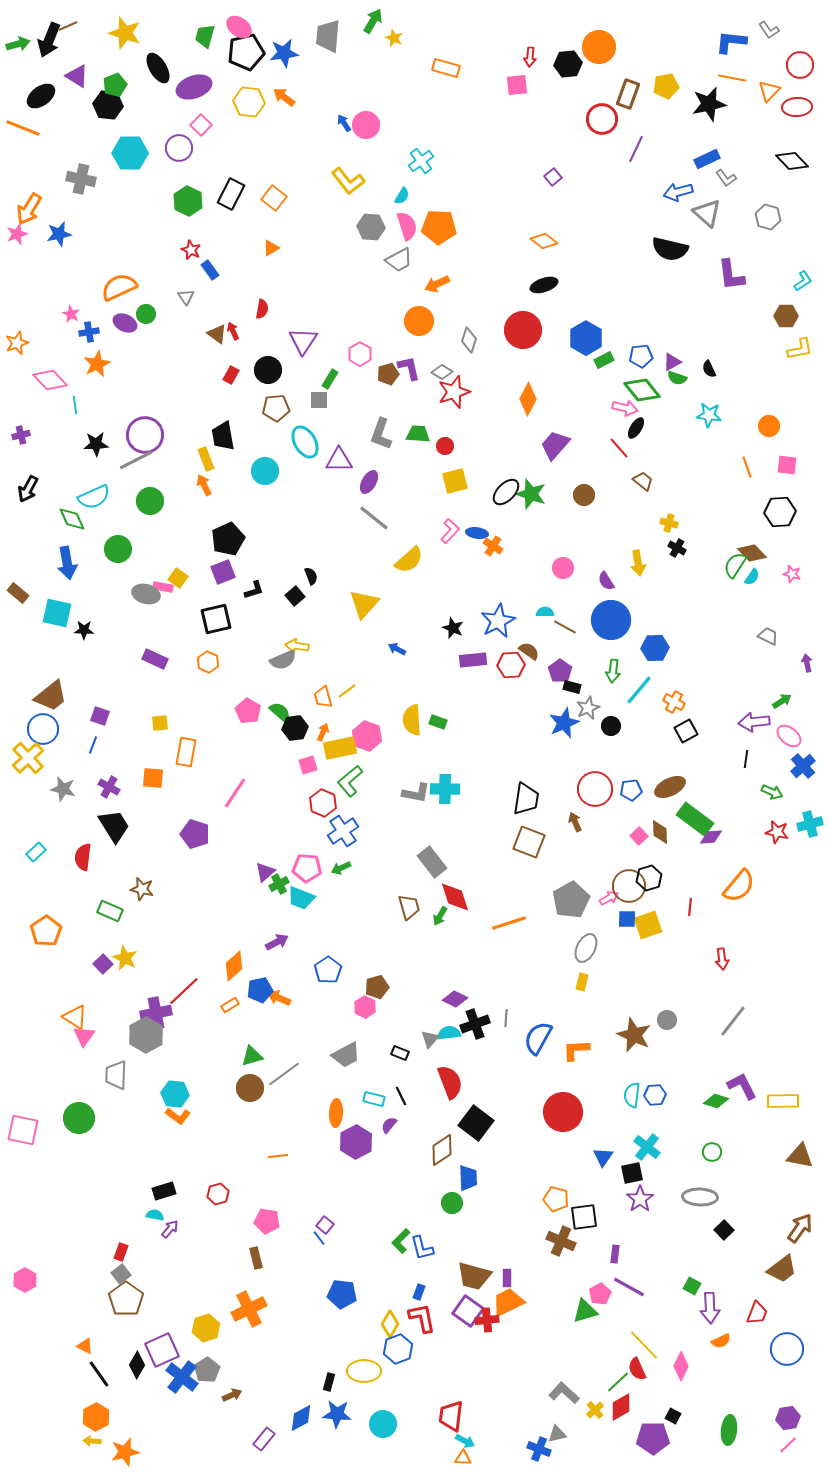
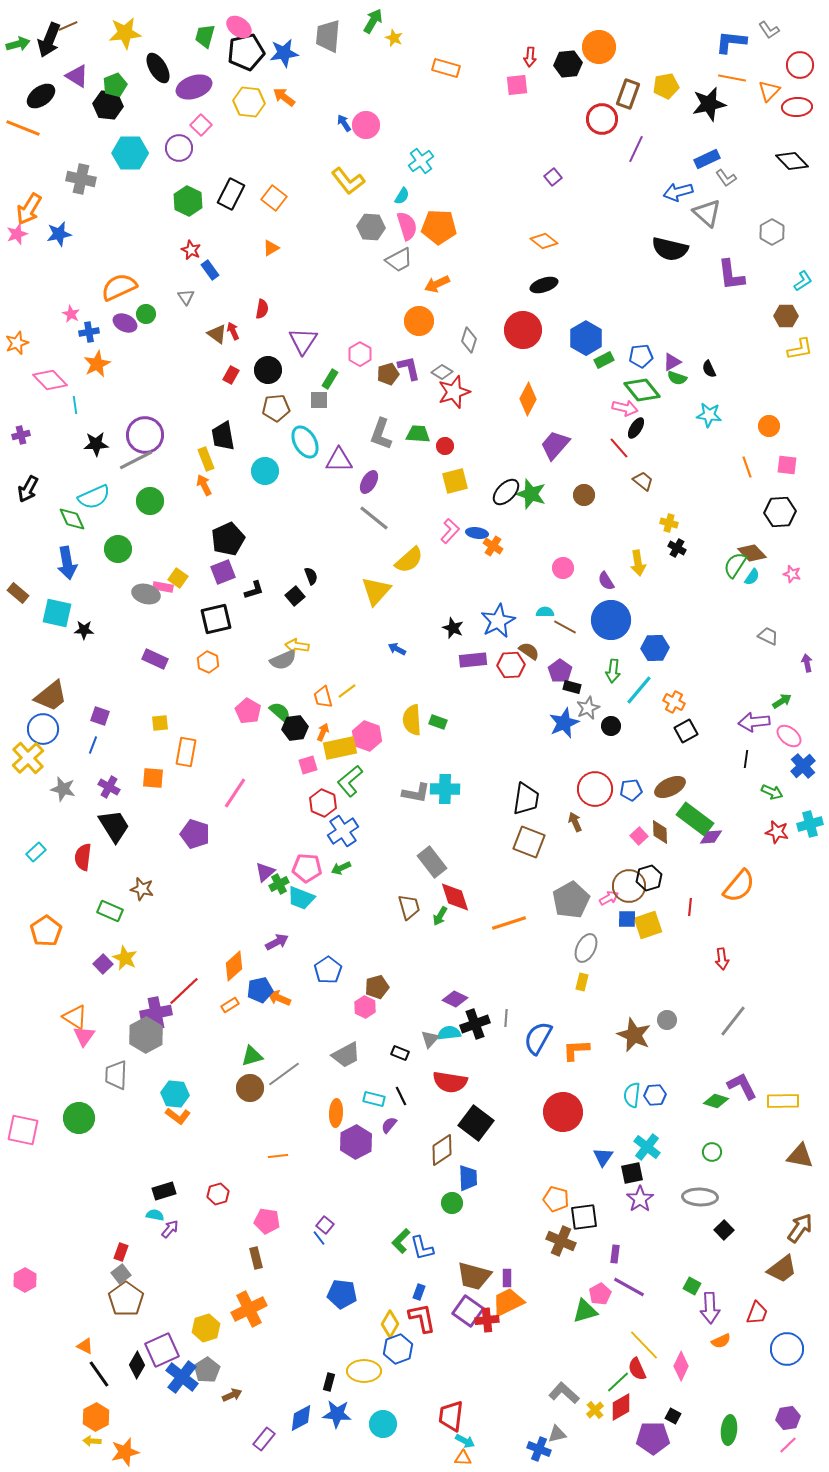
yellow star at (125, 33): rotated 24 degrees counterclockwise
gray hexagon at (768, 217): moved 4 px right, 15 px down; rotated 15 degrees clockwise
yellow triangle at (364, 604): moved 12 px right, 13 px up
red semicircle at (450, 1082): rotated 120 degrees clockwise
